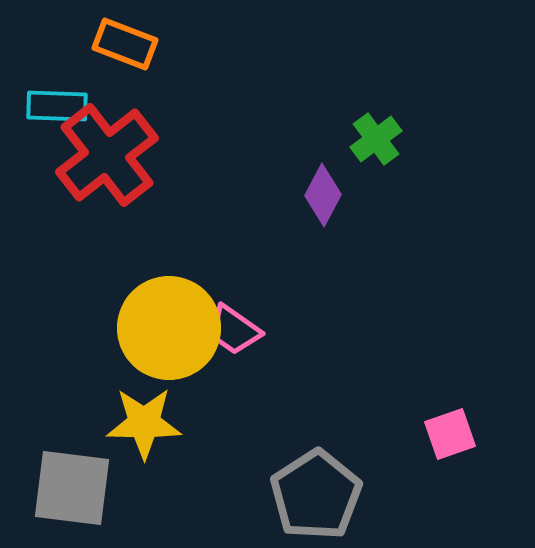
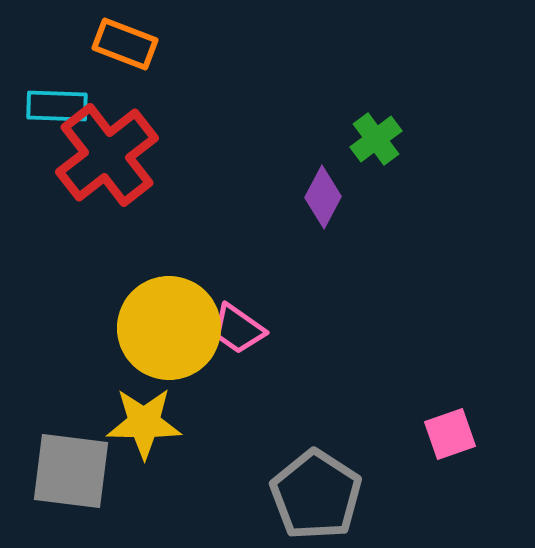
purple diamond: moved 2 px down
pink trapezoid: moved 4 px right, 1 px up
gray square: moved 1 px left, 17 px up
gray pentagon: rotated 6 degrees counterclockwise
